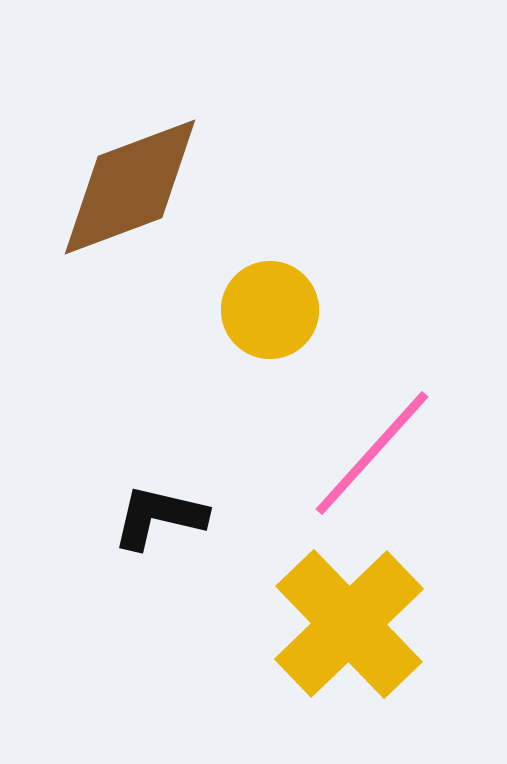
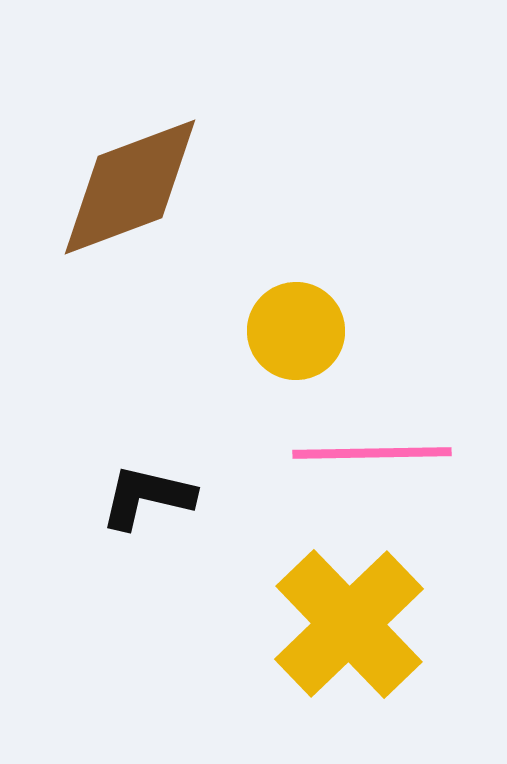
yellow circle: moved 26 px right, 21 px down
pink line: rotated 47 degrees clockwise
black L-shape: moved 12 px left, 20 px up
